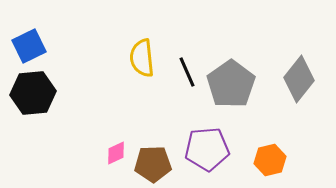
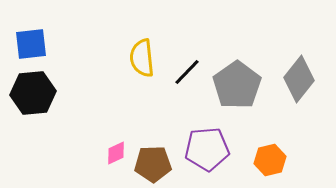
blue square: moved 2 px right, 2 px up; rotated 20 degrees clockwise
black line: rotated 68 degrees clockwise
gray pentagon: moved 6 px right, 1 px down
